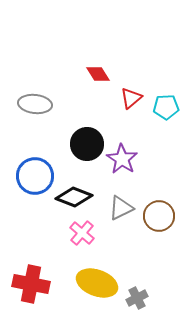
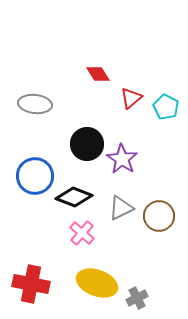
cyan pentagon: rotated 30 degrees clockwise
